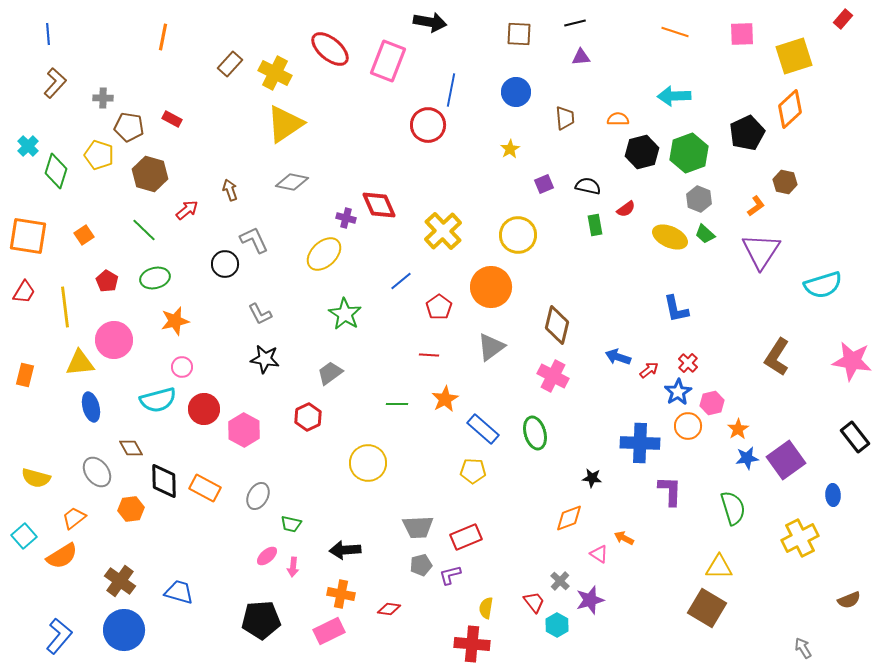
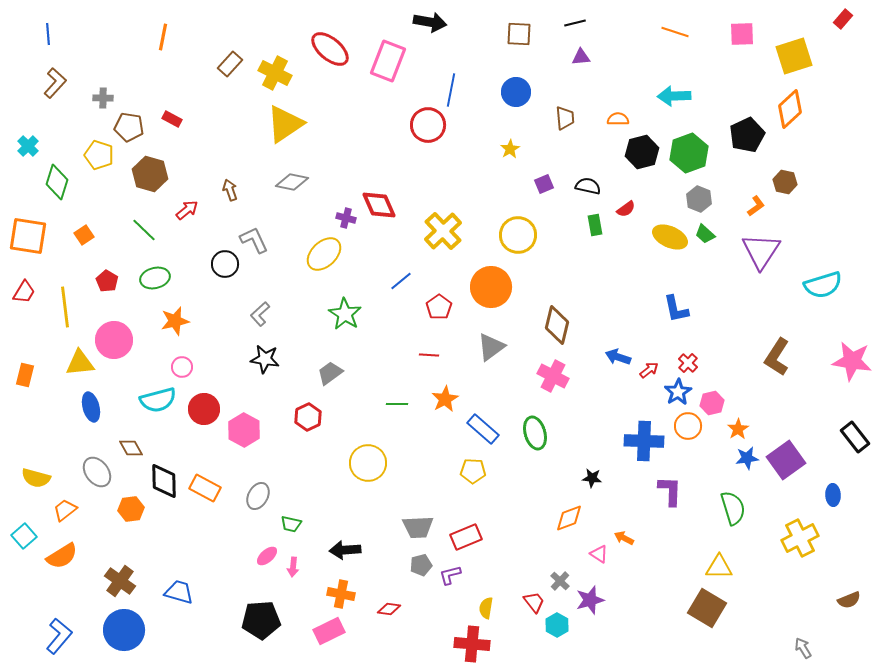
black pentagon at (747, 133): moved 2 px down
green diamond at (56, 171): moved 1 px right, 11 px down
gray L-shape at (260, 314): rotated 75 degrees clockwise
blue cross at (640, 443): moved 4 px right, 2 px up
orange trapezoid at (74, 518): moved 9 px left, 8 px up
